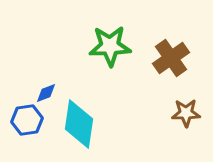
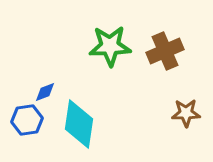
brown cross: moved 6 px left, 7 px up; rotated 12 degrees clockwise
blue diamond: moved 1 px left, 1 px up
